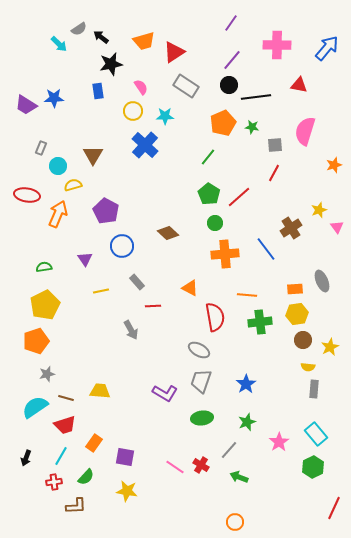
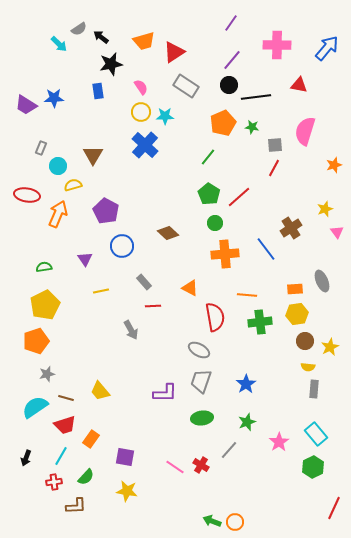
yellow circle at (133, 111): moved 8 px right, 1 px down
red line at (274, 173): moved 5 px up
yellow star at (319, 210): moved 6 px right, 1 px up
pink triangle at (337, 227): moved 5 px down
gray rectangle at (137, 282): moved 7 px right
brown circle at (303, 340): moved 2 px right, 1 px down
yellow trapezoid at (100, 391): rotated 135 degrees counterclockwise
purple L-shape at (165, 393): rotated 30 degrees counterclockwise
orange rectangle at (94, 443): moved 3 px left, 4 px up
green arrow at (239, 477): moved 27 px left, 44 px down
